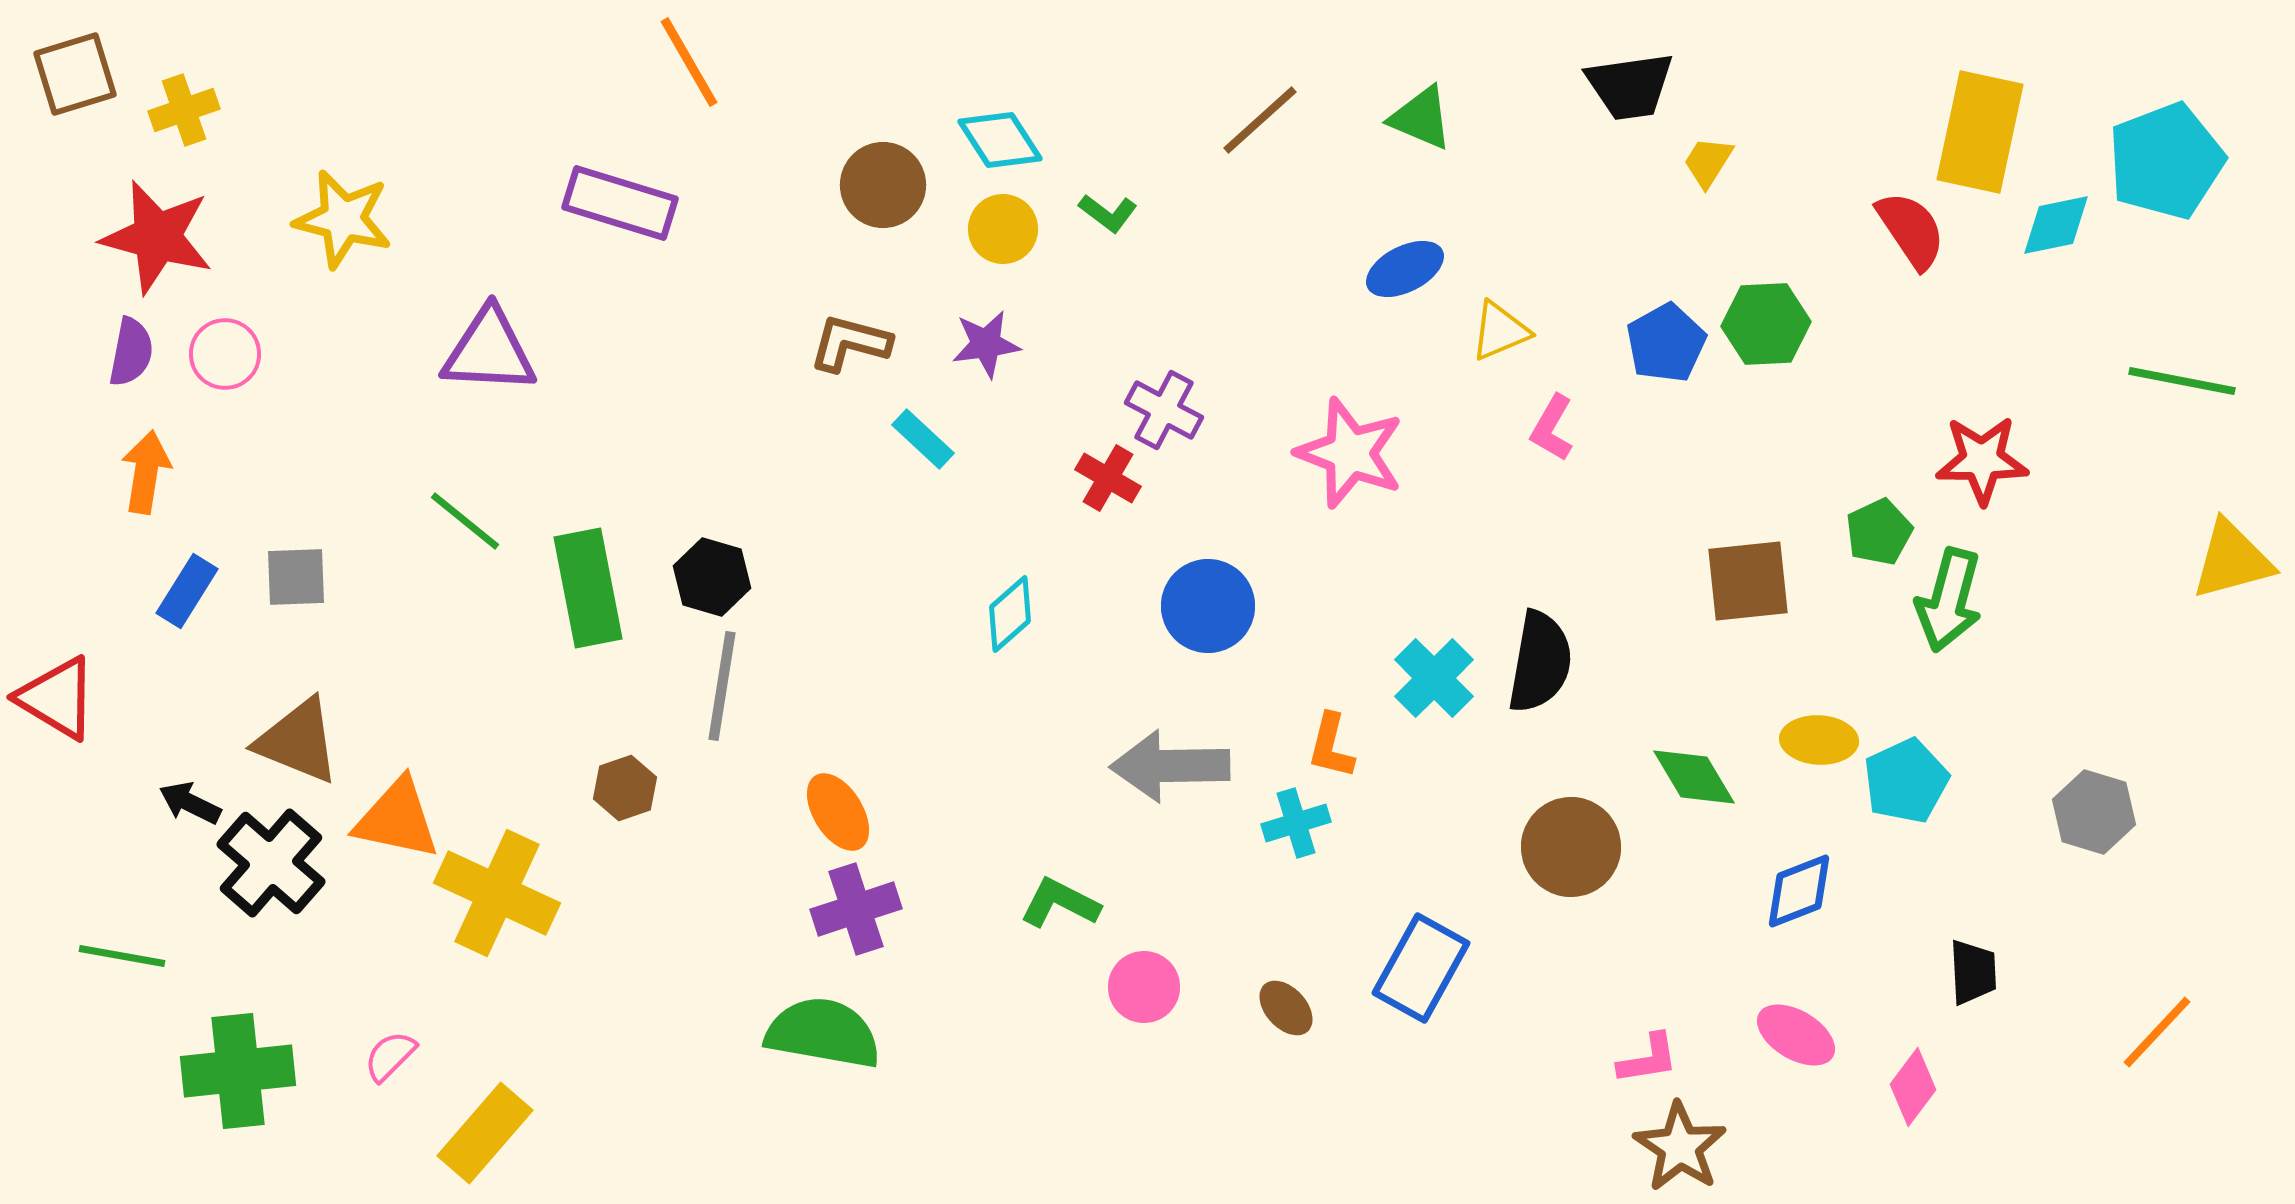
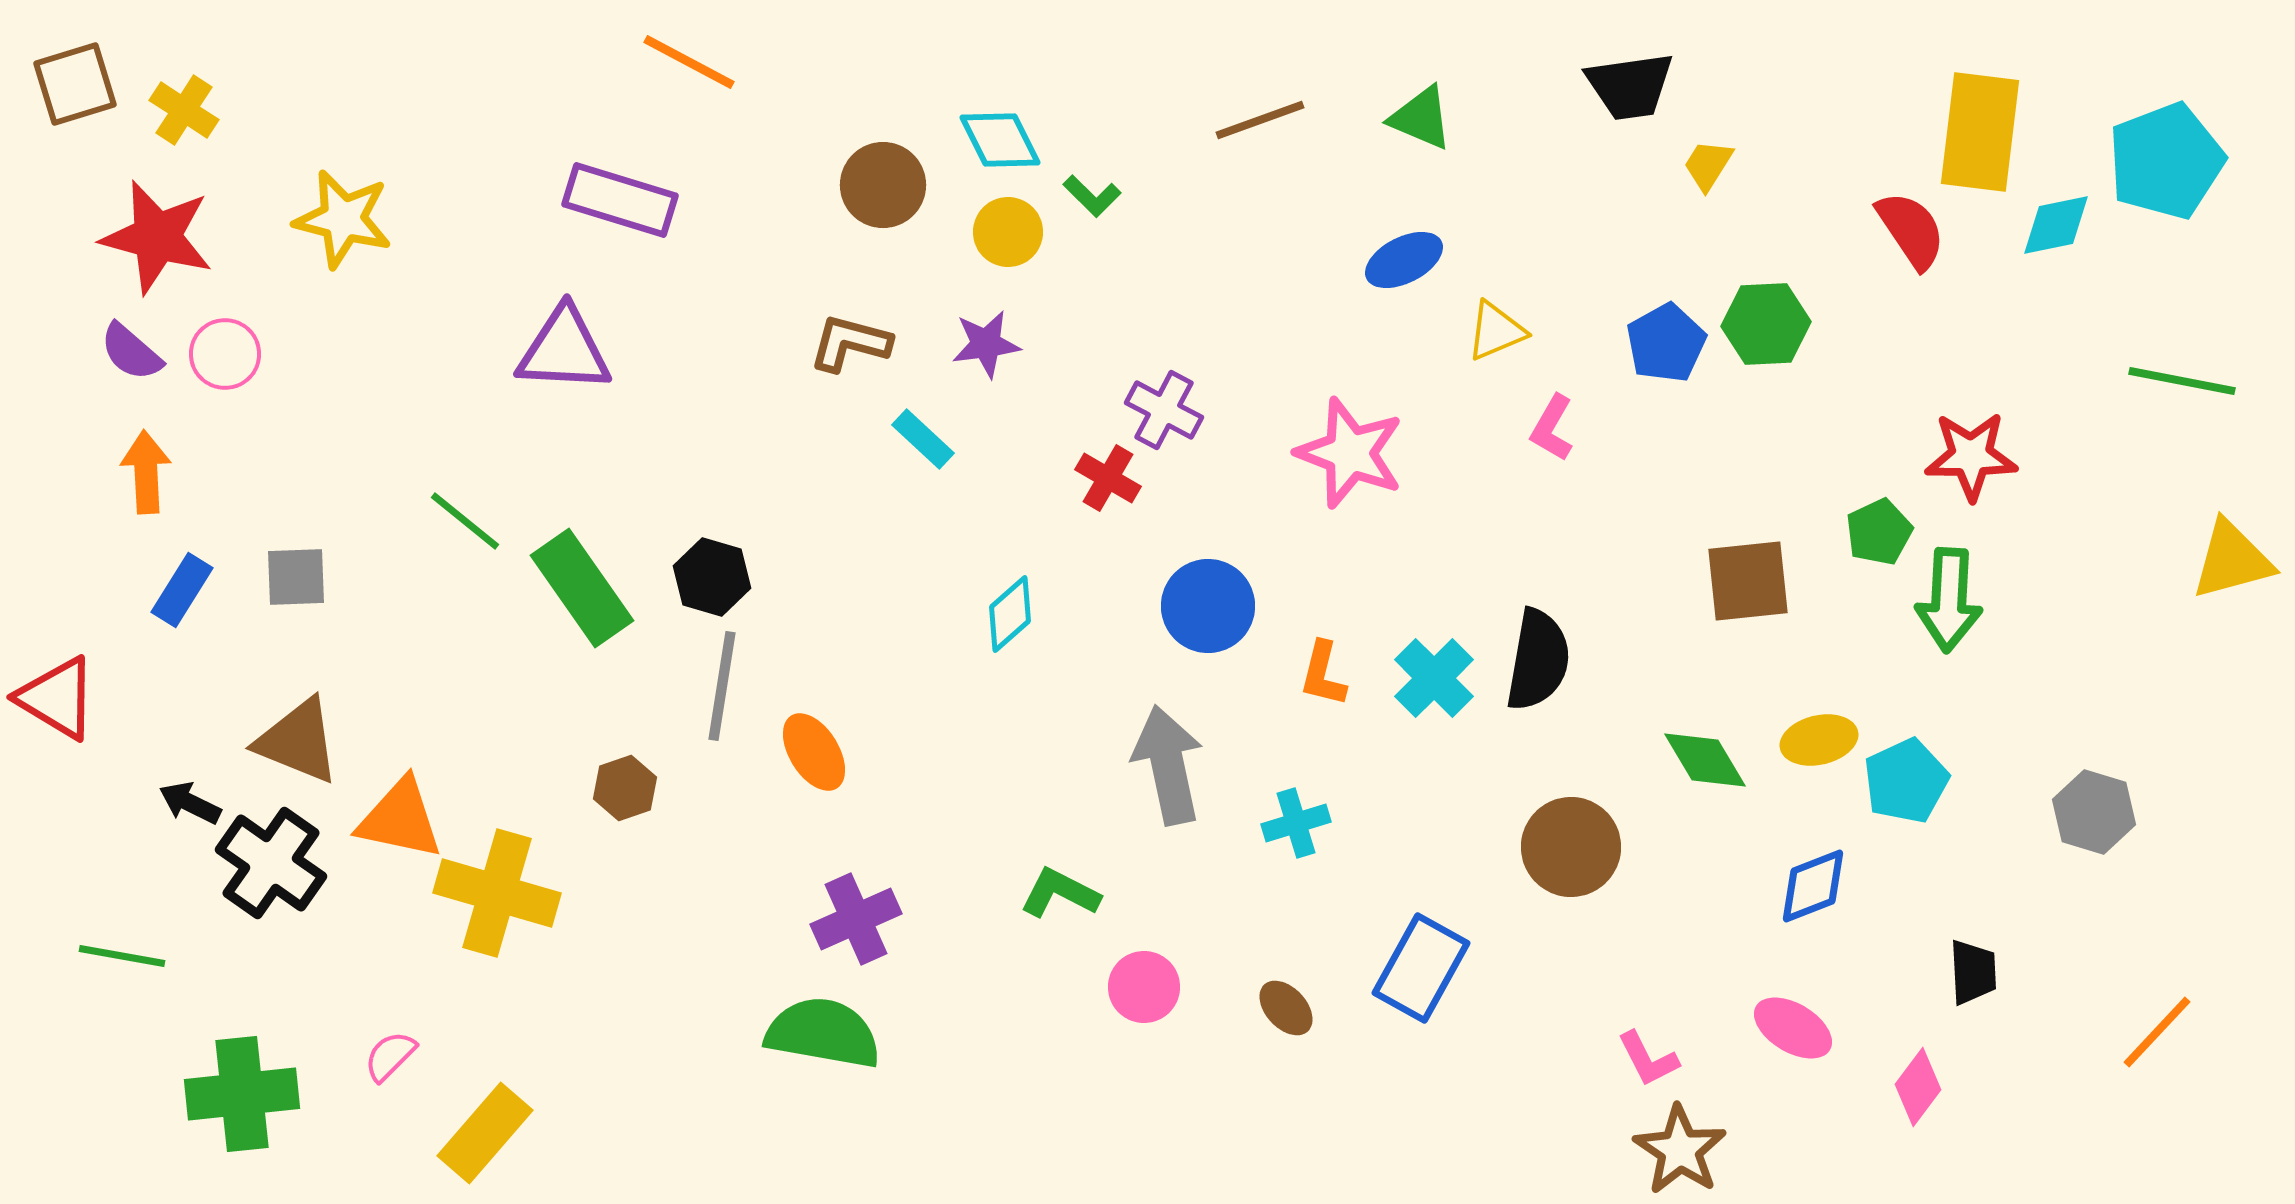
orange line at (689, 62): rotated 32 degrees counterclockwise
brown square at (75, 74): moved 10 px down
yellow cross at (184, 110): rotated 38 degrees counterclockwise
brown line at (1260, 120): rotated 22 degrees clockwise
yellow rectangle at (1980, 132): rotated 5 degrees counterclockwise
cyan diamond at (1000, 140): rotated 6 degrees clockwise
yellow trapezoid at (1708, 162): moved 3 px down
purple rectangle at (620, 203): moved 3 px up
green L-shape at (1108, 213): moved 16 px left, 17 px up; rotated 8 degrees clockwise
yellow circle at (1003, 229): moved 5 px right, 3 px down
blue ellipse at (1405, 269): moved 1 px left, 9 px up
yellow triangle at (1500, 331): moved 4 px left
purple triangle at (489, 351): moved 75 px right, 1 px up
purple semicircle at (131, 352): rotated 120 degrees clockwise
red star at (1982, 460): moved 11 px left, 4 px up
orange arrow at (146, 472): rotated 12 degrees counterclockwise
green rectangle at (588, 588): moved 6 px left; rotated 24 degrees counterclockwise
blue rectangle at (187, 591): moved 5 px left, 1 px up
green arrow at (1949, 600): rotated 12 degrees counterclockwise
black semicircle at (1540, 662): moved 2 px left, 2 px up
yellow ellipse at (1819, 740): rotated 16 degrees counterclockwise
orange L-shape at (1331, 746): moved 8 px left, 72 px up
gray arrow at (1170, 766): moved 2 px left, 1 px up; rotated 79 degrees clockwise
green diamond at (1694, 777): moved 11 px right, 17 px up
orange ellipse at (838, 812): moved 24 px left, 60 px up
orange triangle at (397, 819): moved 3 px right
black cross at (271, 863): rotated 6 degrees counterclockwise
blue diamond at (1799, 891): moved 14 px right, 5 px up
yellow cross at (497, 893): rotated 9 degrees counterclockwise
green L-shape at (1060, 903): moved 10 px up
purple cross at (856, 909): moved 10 px down; rotated 6 degrees counterclockwise
pink ellipse at (1796, 1035): moved 3 px left, 7 px up
pink L-shape at (1648, 1059): rotated 72 degrees clockwise
green cross at (238, 1071): moved 4 px right, 23 px down
pink diamond at (1913, 1087): moved 5 px right
brown star at (1680, 1147): moved 3 px down
